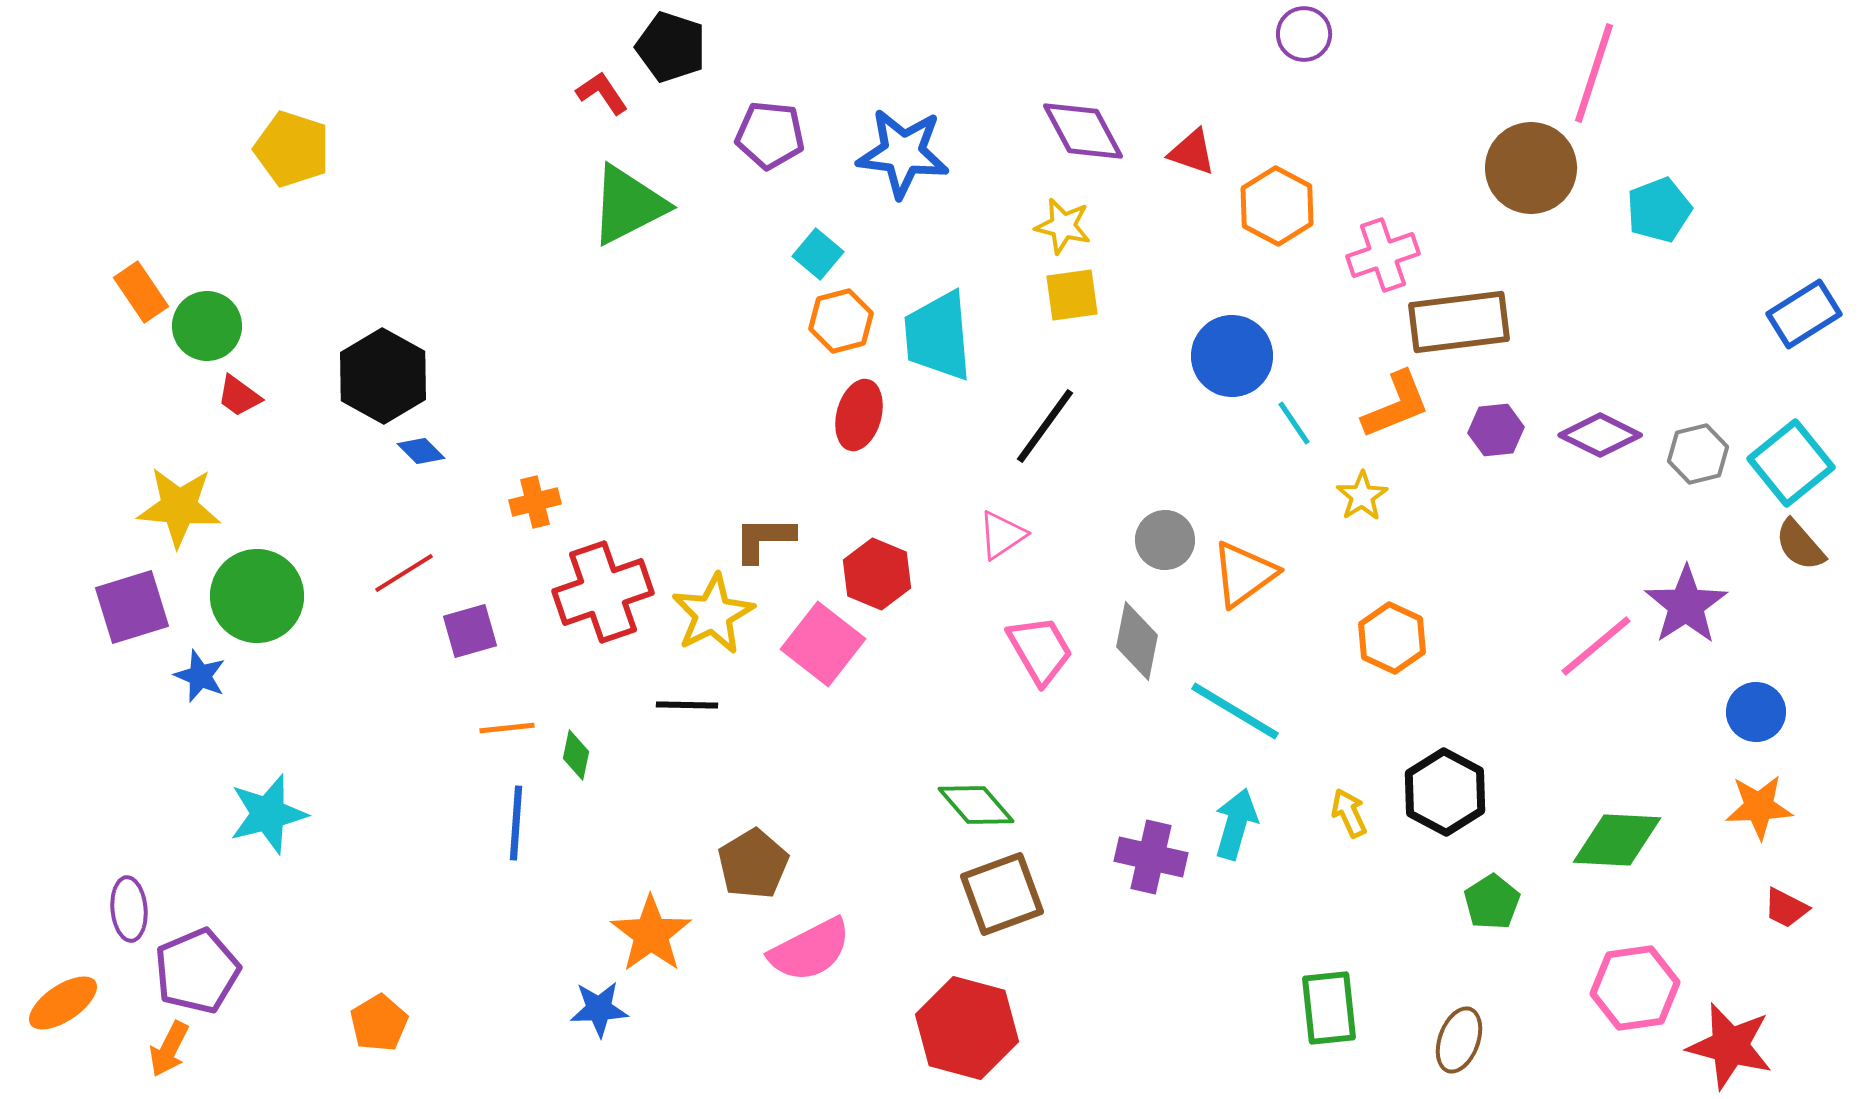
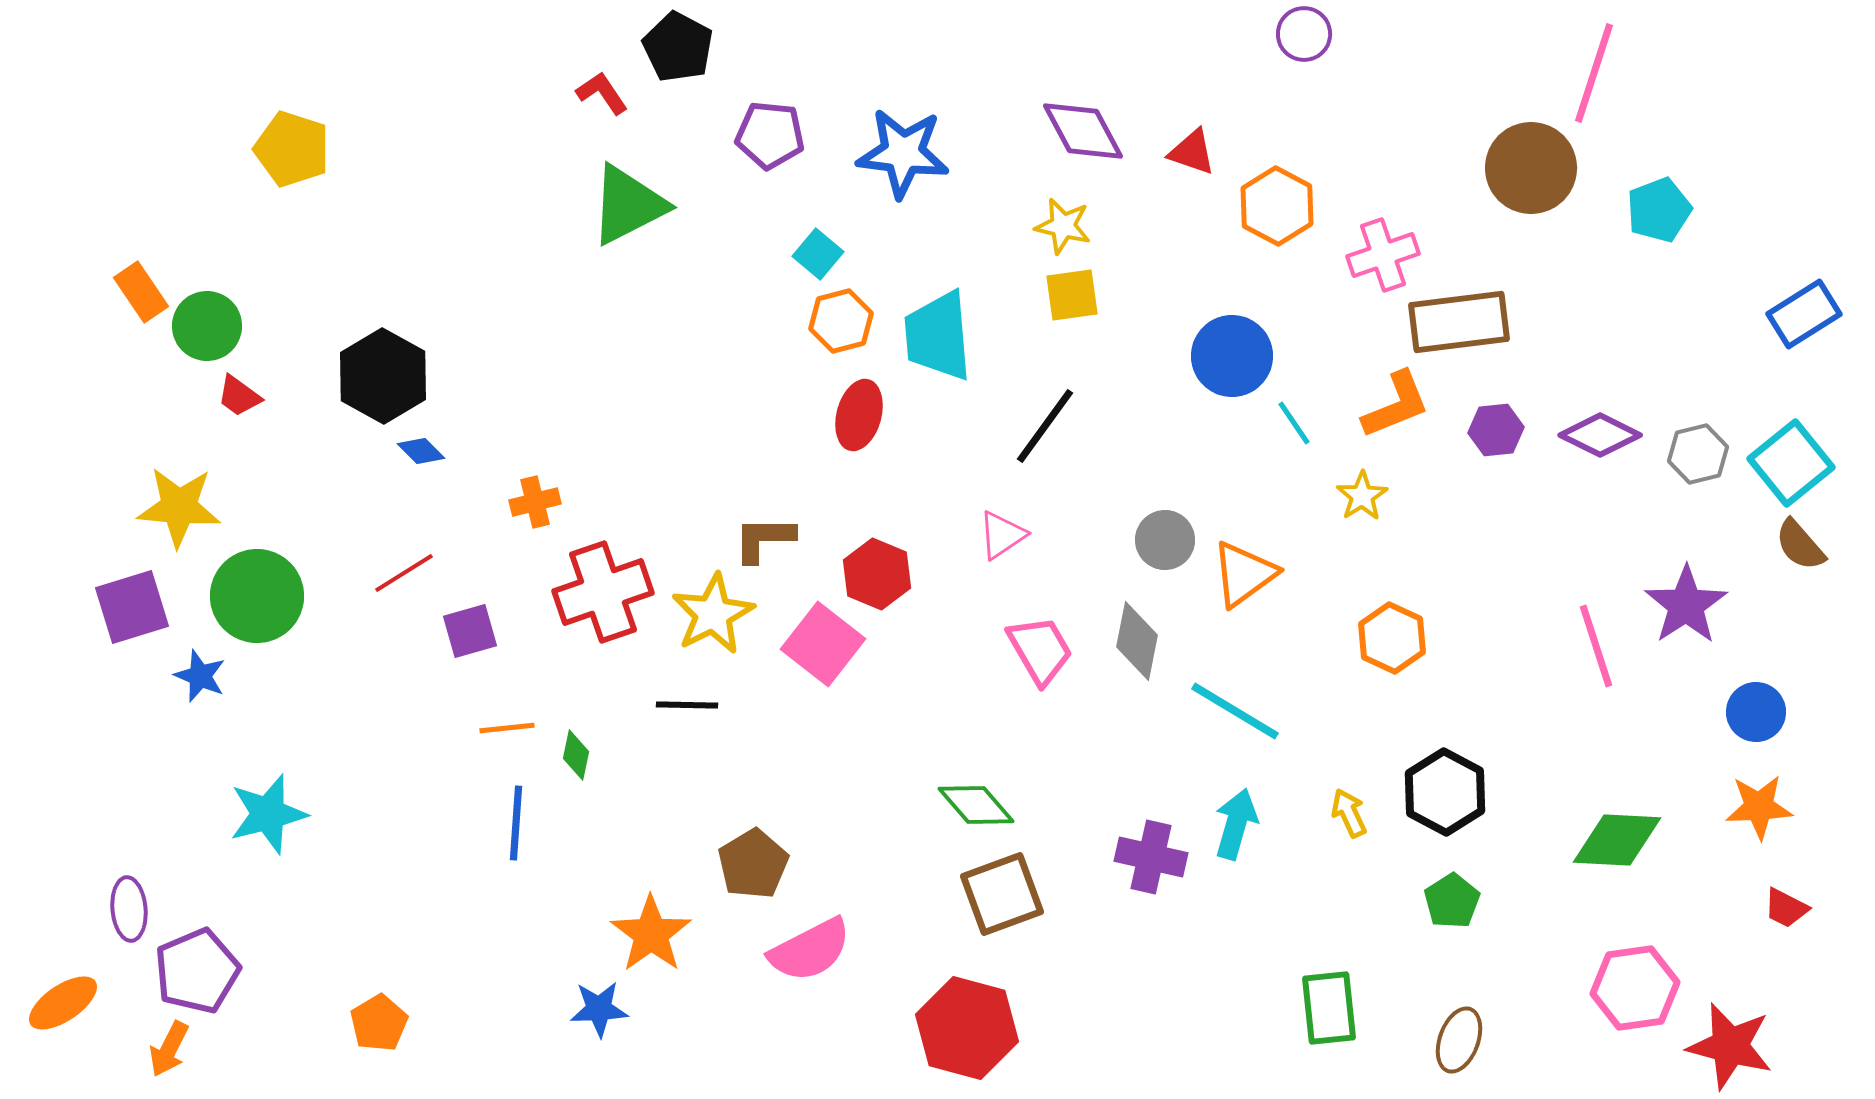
black pentagon at (671, 47): moved 7 px right; rotated 10 degrees clockwise
pink line at (1596, 646): rotated 68 degrees counterclockwise
green pentagon at (1492, 902): moved 40 px left, 1 px up
